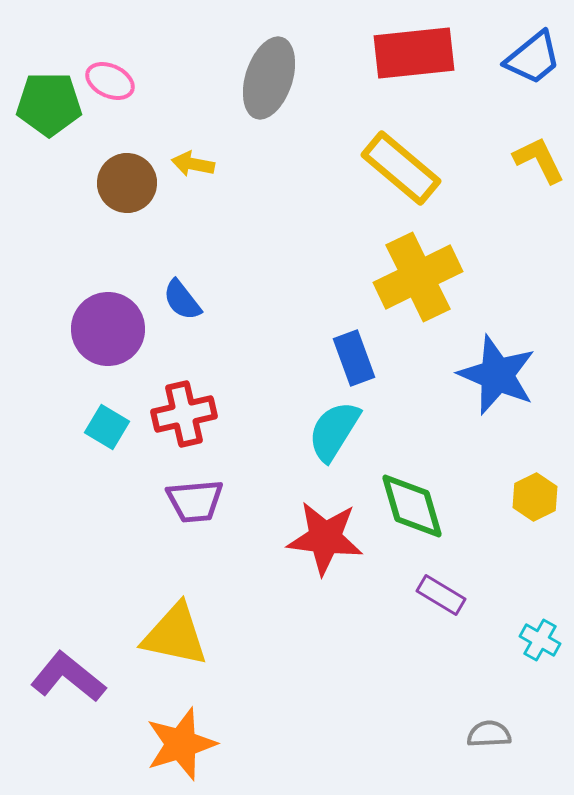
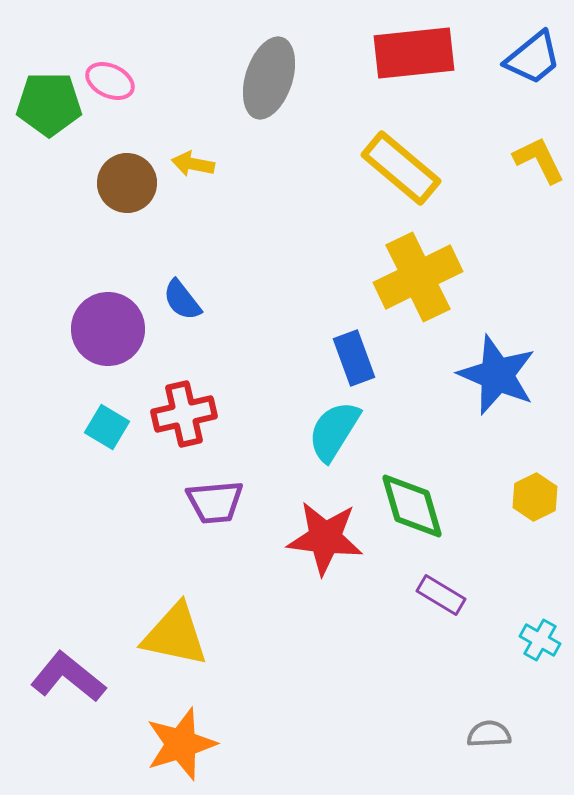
purple trapezoid: moved 20 px right, 1 px down
